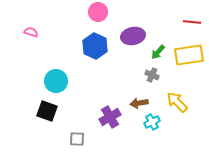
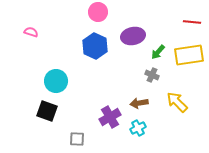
cyan cross: moved 14 px left, 6 px down
